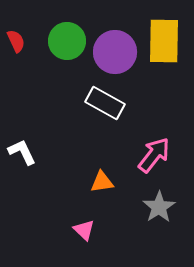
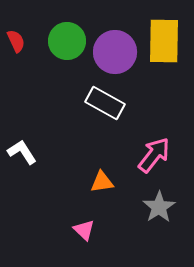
white L-shape: rotated 8 degrees counterclockwise
